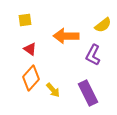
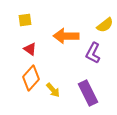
yellow semicircle: moved 2 px right
purple L-shape: moved 2 px up
